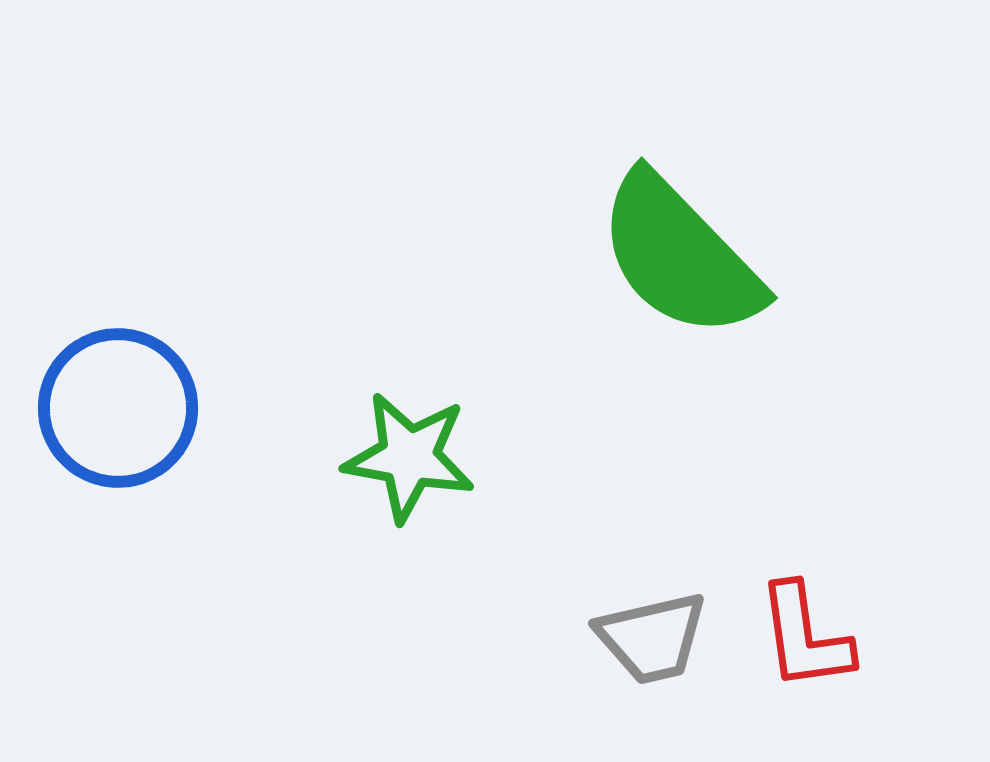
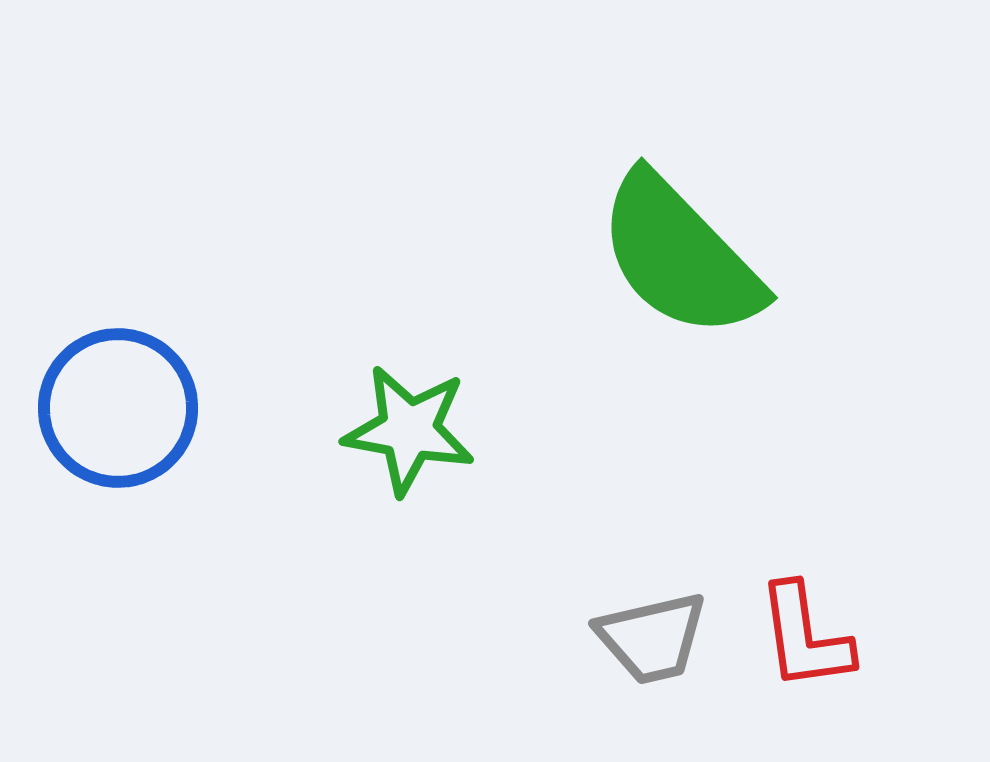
green star: moved 27 px up
